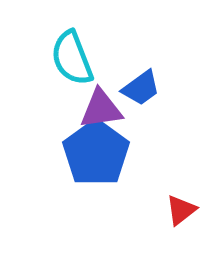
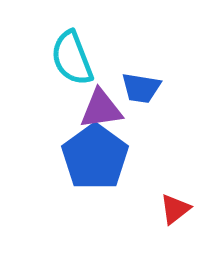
blue trapezoid: rotated 45 degrees clockwise
blue pentagon: moved 1 px left, 4 px down
red triangle: moved 6 px left, 1 px up
